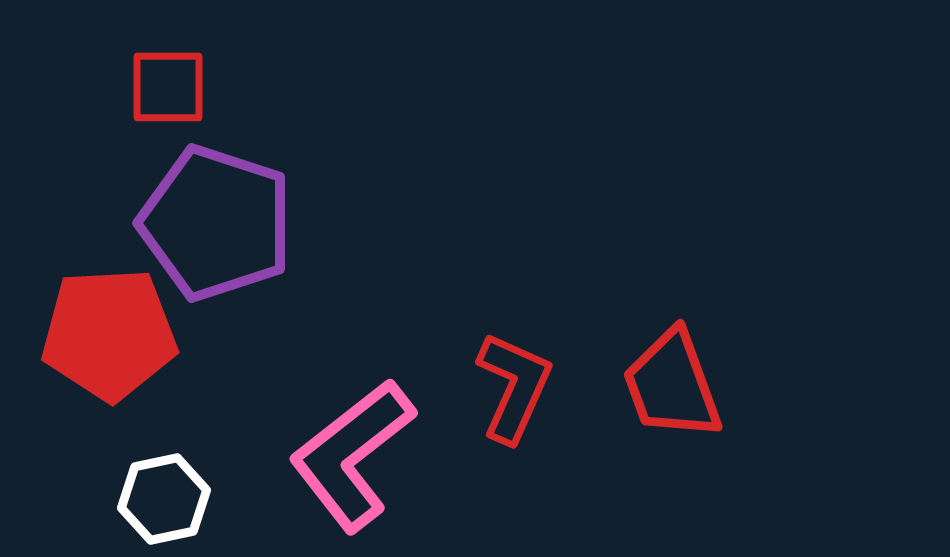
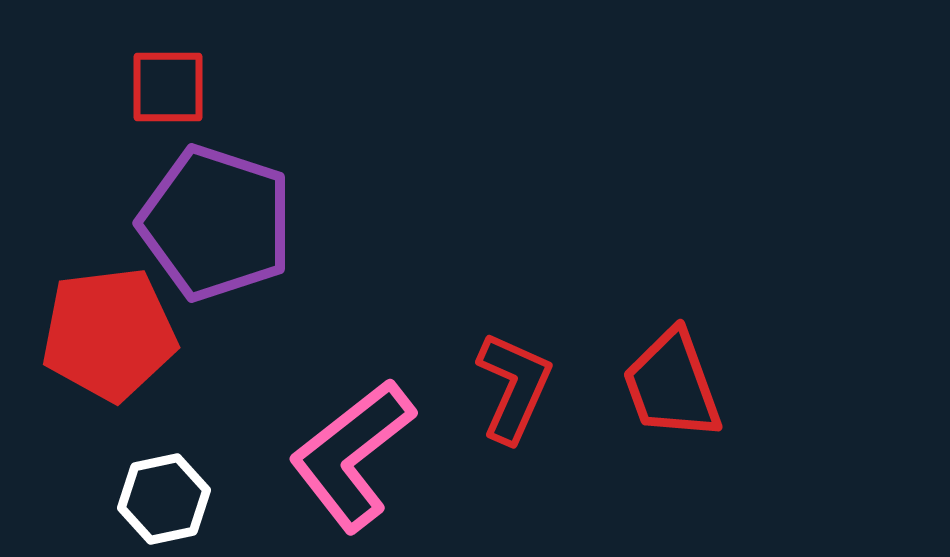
red pentagon: rotated 4 degrees counterclockwise
